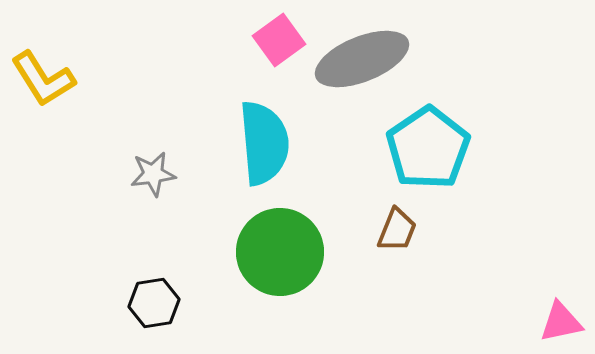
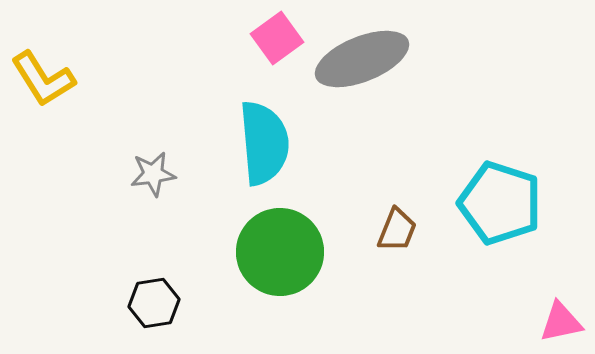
pink square: moved 2 px left, 2 px up
cyan pentagon: moved 72 px right, 55 px down; rotated 20 degrees counterclockwise
